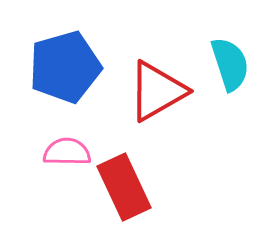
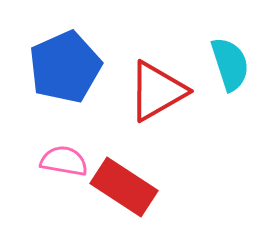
blue pentagon: rotated 8 degrees counterclockwise
pink semicircle: moved 3 px left, 9 px down; rotated 9 degrees clockwise
red rectangle: rotated 32 degrees counterclockwise
